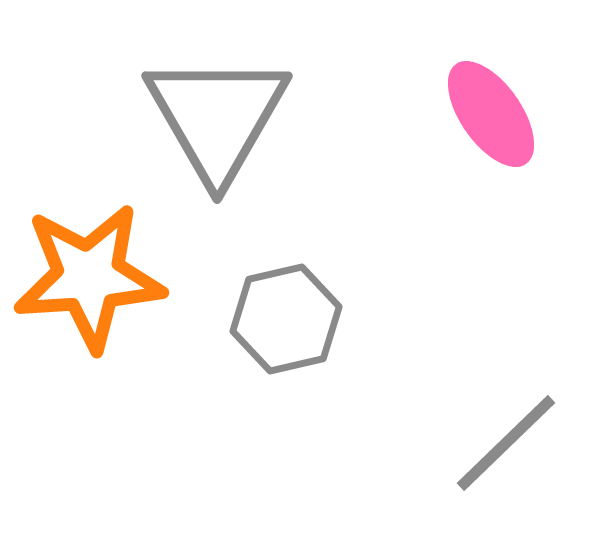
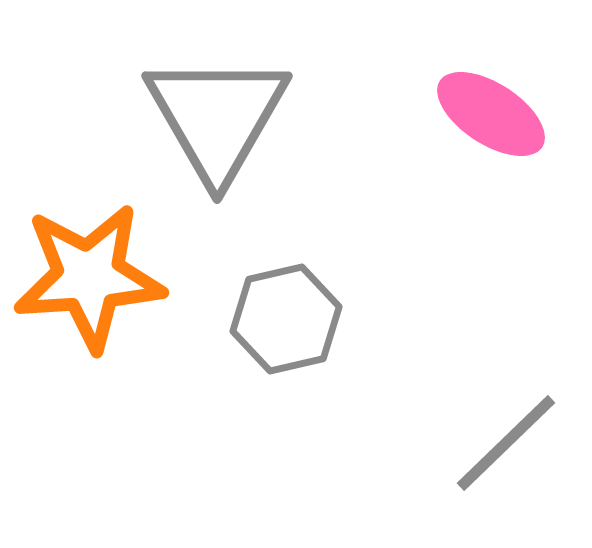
pink ellipse: rotated 22 degrees counterclockwise
